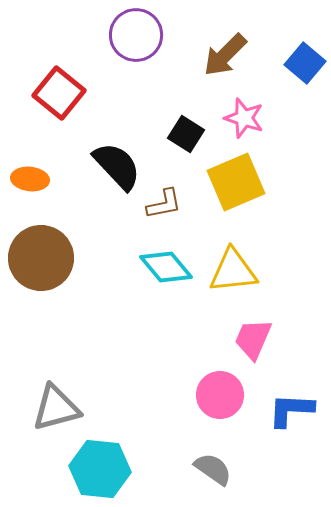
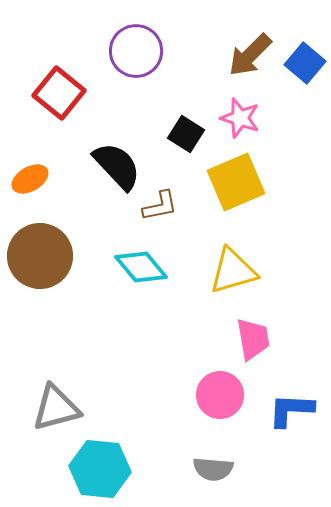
purple circle: moved 16 px down
brown arrow: moved 25 px right
pink star: moved 4 px left
orange ellipse: rotated 36 degrees counterclockwise
brown L-shape: moved 4 px left, 2 px down
brown circle: moved 1 px left, 2 px up
cyan diamond: moved 25 px left
yellow triangle: rotated 10 degrees counterclockwise
pink trapezoid: rotated 147 degrees clockwise
gray semicircle: rotated 150 degrees clockwise
